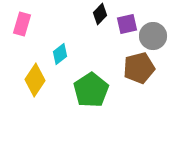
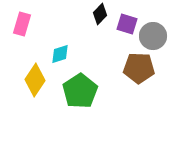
purple square: rotated 30 degrees clockwise
cyan diamond: rotated 20 degrees clockwise
brown pentagon: rotated 16 degrees clockwise
green pentagon: moved 11 px left, 1 px down
